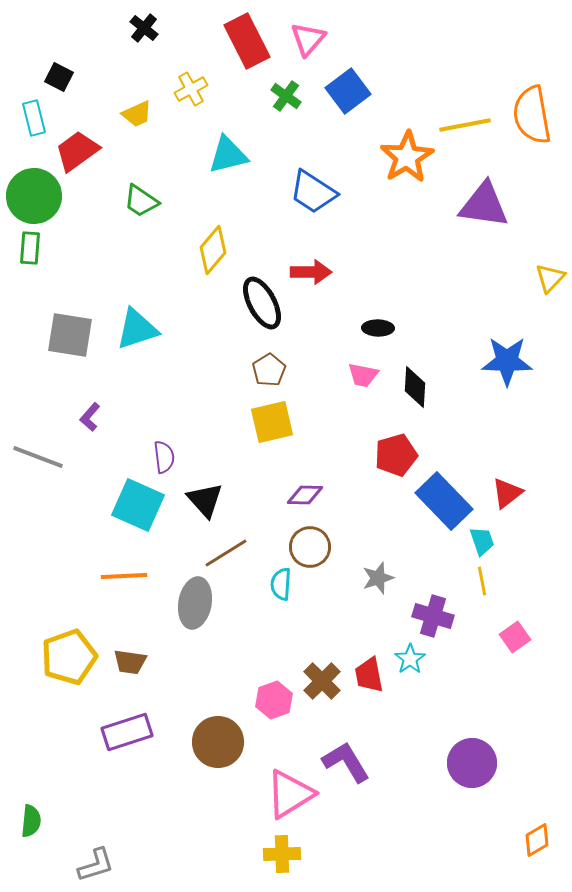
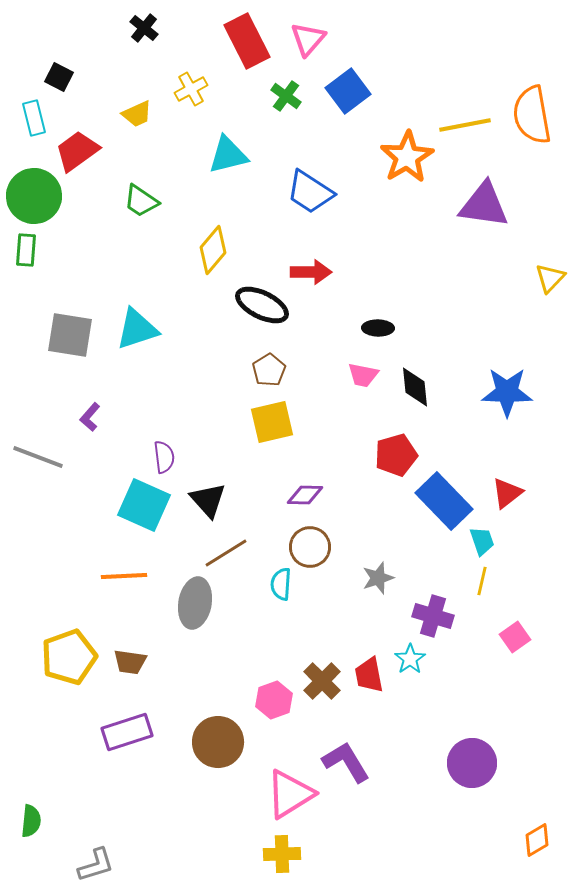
blue trapezoid at (313, 192): moved 3 px left
green rectangle at (30, 248): moved 4 px left, 2 px down
black ellipse at (262, 303): moved 2 px down; rotated 36 degrees counterclockwise
blue star at (507, 361): moved 31 px down
black diamond at (415, 387): rotated 9 degrees counterclockwise
black triangle at (205, 500): moved 3 px right
cyan square at (138, 505): moved 6 px right
yellow line at (482, 581): rotated 24 degrees clockwise
